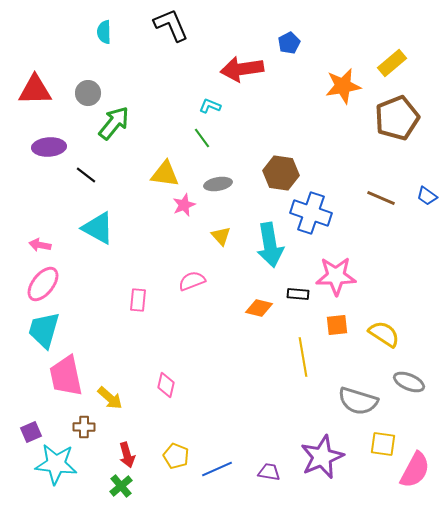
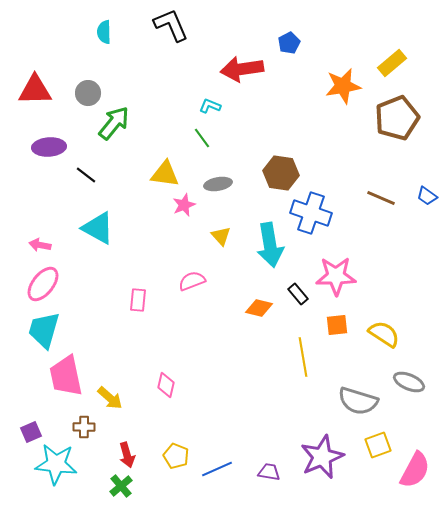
black rectangle at (298, 294): rotated 45 degrees clockwise
yellow square at (383, 444): moved 5 px left, 1 px down; rotated 28 degrees counterclockwise
